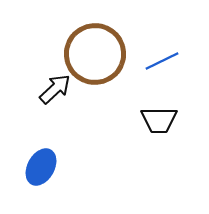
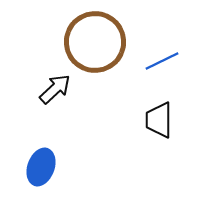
brown circle: moved 12 px up
black trapezoid: rotated 90 degrees clockwise
blue ellipse: rotated 9 degrees counterclockwise
